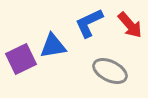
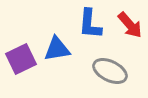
blue L-shape: moved 1 px right, 1 px down; rotated 60 degrees counterclockwise
blue triangle: moved 4 px right, 3 px down
